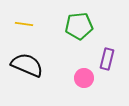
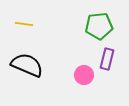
green pentagon: moved 20 px right
pink circle: moved 3 px up
